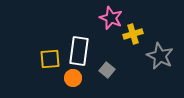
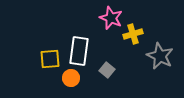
orange circle: moved 2 px left
